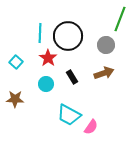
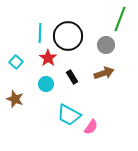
brown star: rotated 18 degrees clockwise
